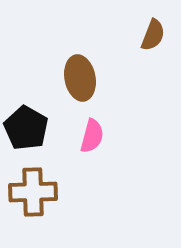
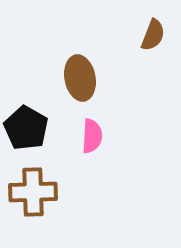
pink semicircle: rotated 12 degrees counterclockwise
